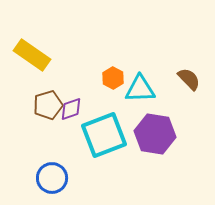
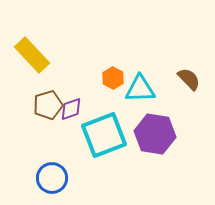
yellow rectangle: rotated 12 degrees clockwise
